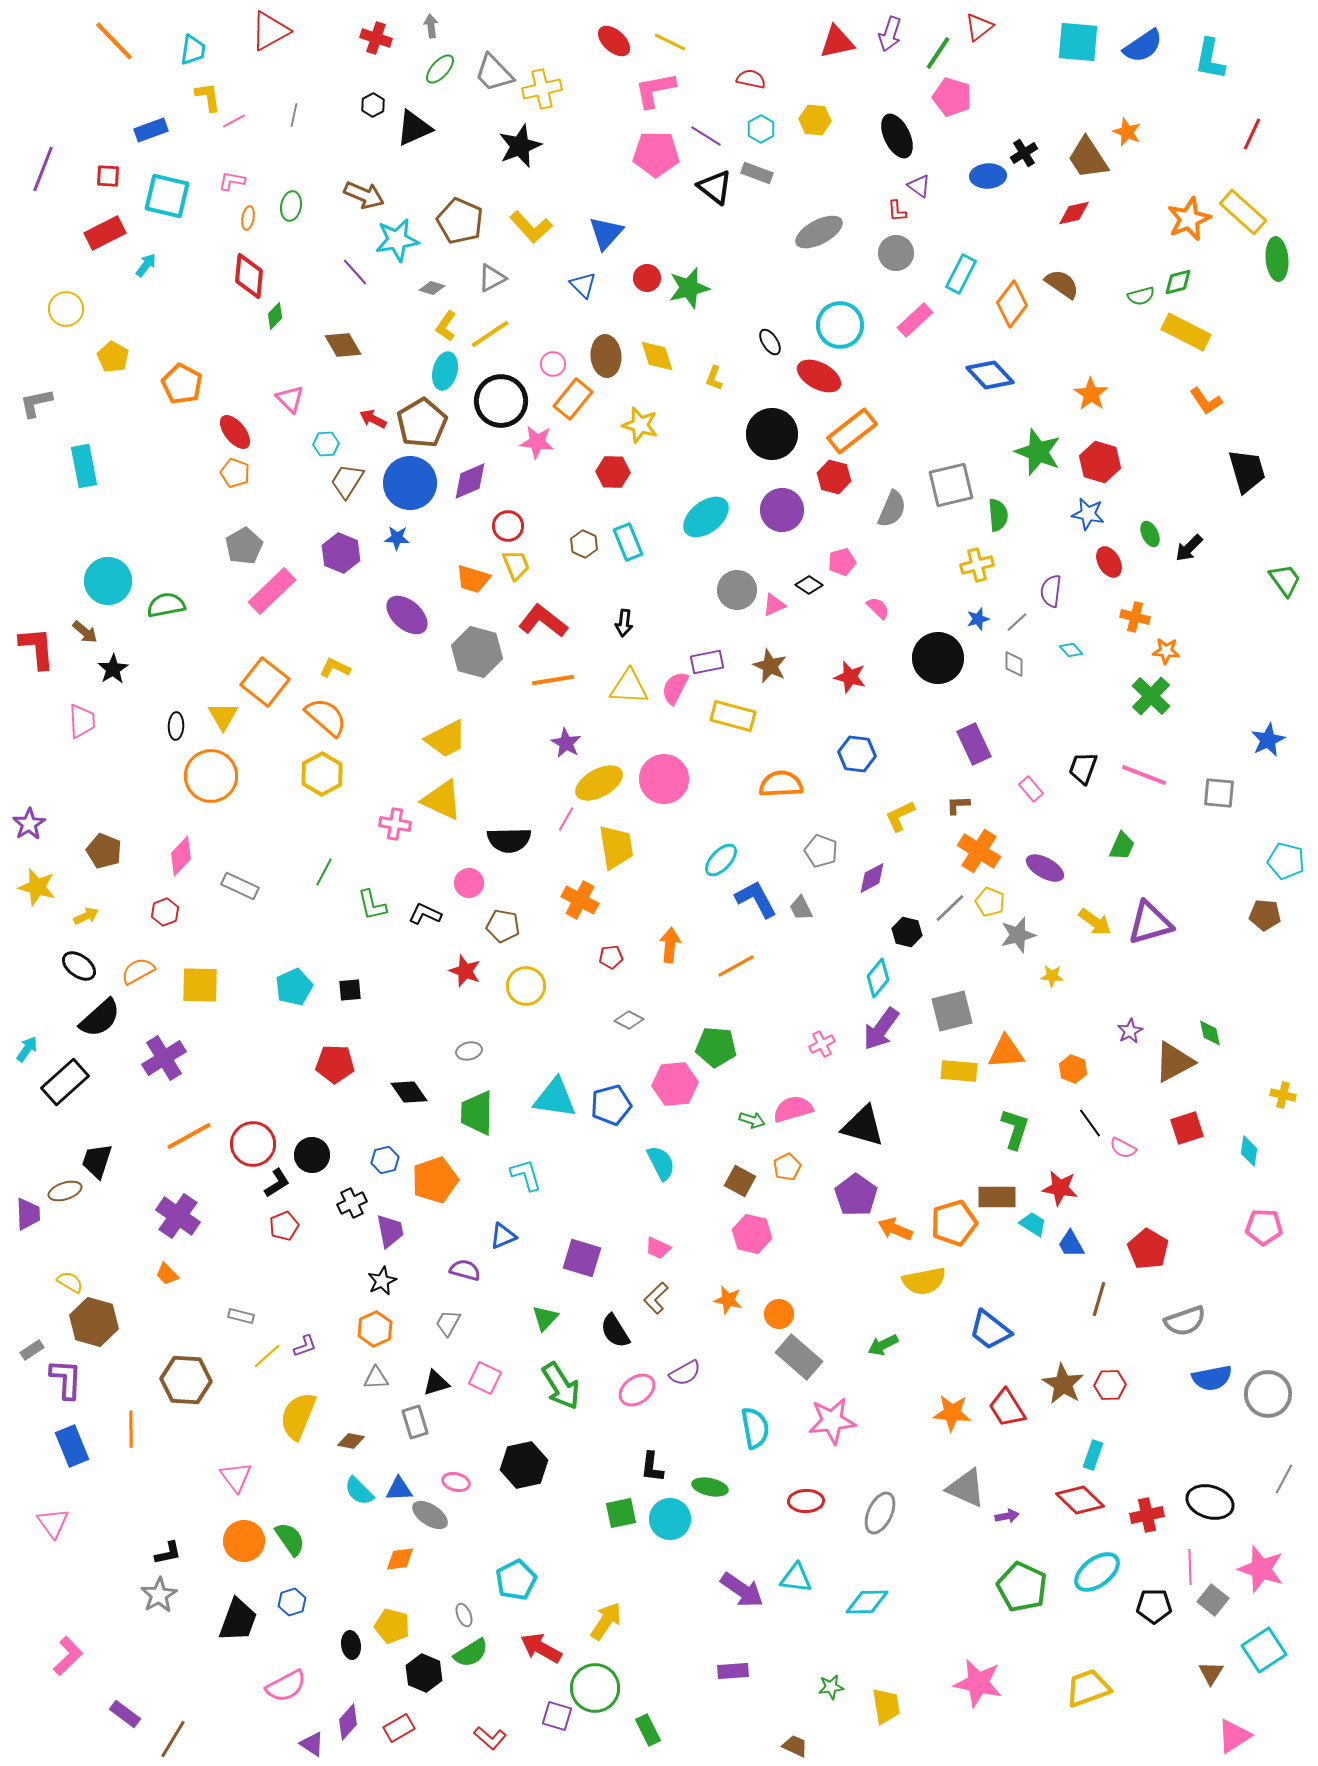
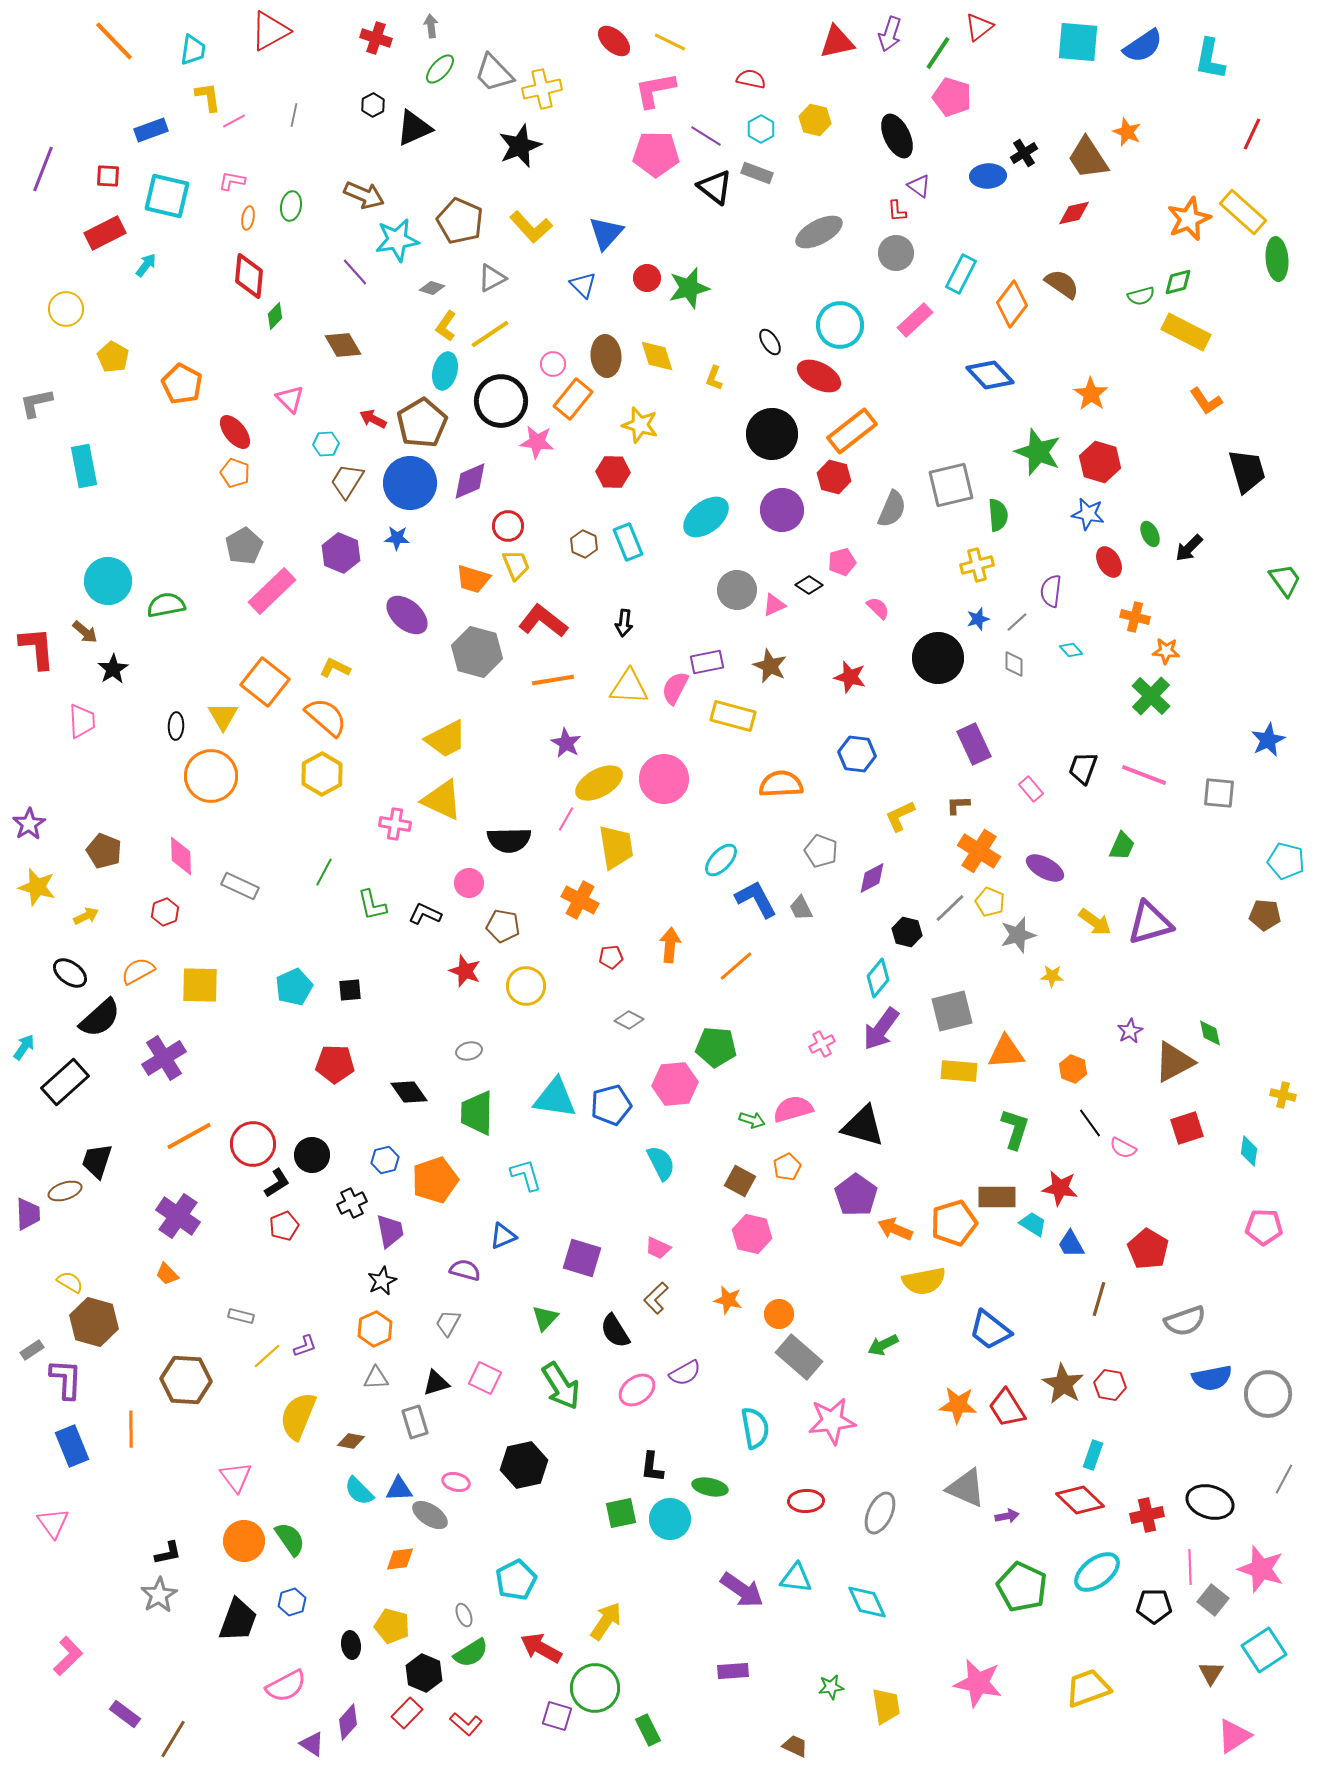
yellow hexagon at (815, 120): rotated 8 degrees clockwise
pink diamond at (181, 856): rotated 45 degrees counterclockwise
black ellipse at (79, 966): moved 9 px left, 7 px down
orange line at (736, 966): rotated 12 degrees counterclockwise
cyan arrow at (27, 1049): moved 3 px left, 2 px up
red hexagon at (1110, 1385): rotated 12 degrees clockwise
orange star at (952, 1413): moved 6 px right, 8 px up
cyan diamond at (867, 1602): rotated 66 degrees clockwise
red rectangle at (399, 1728): moved 8 px right, 15 px up; rotated 16 degrees counterclockwise
red L-shape at (490, 1738): moved 24 px left, 14 px up
